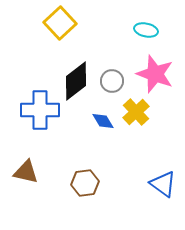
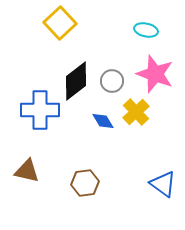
brown triangle: moved 1 px right, 1 px up
